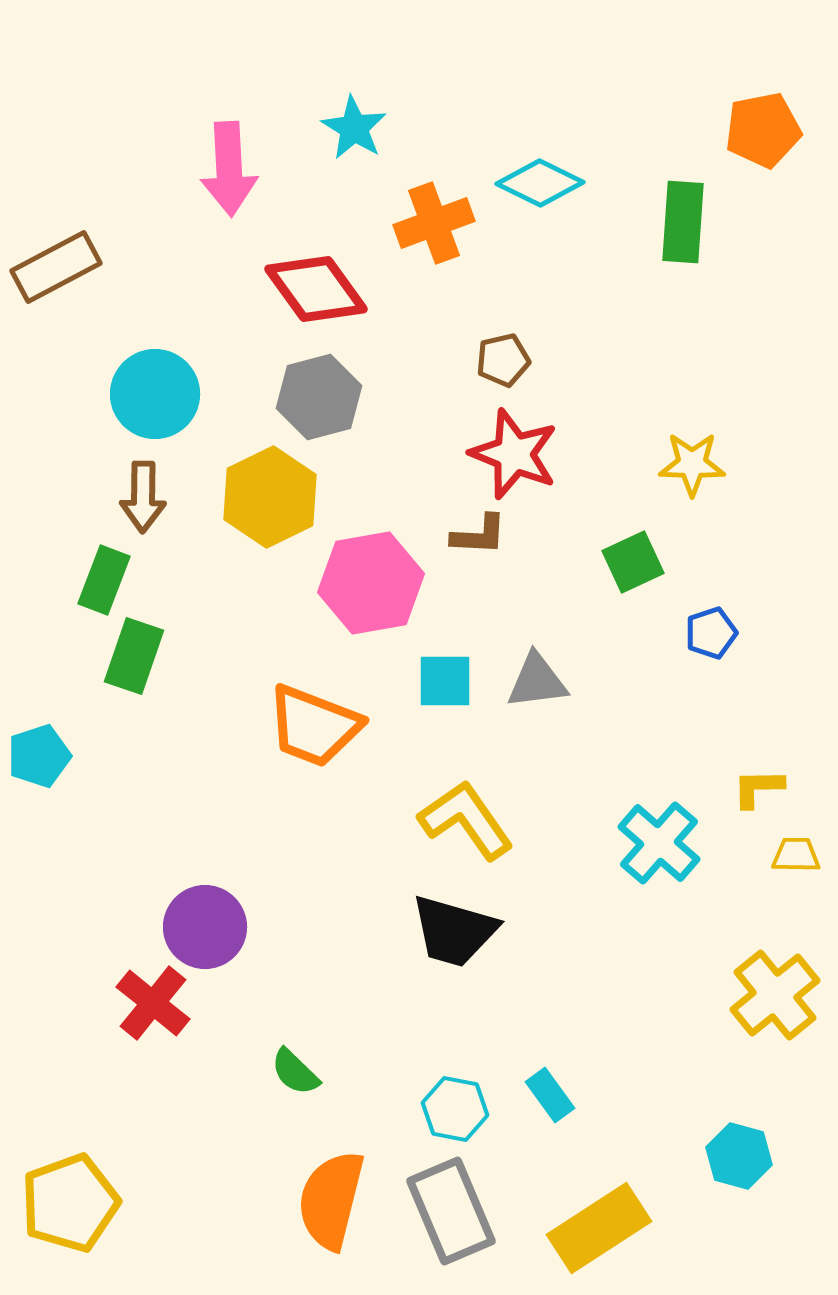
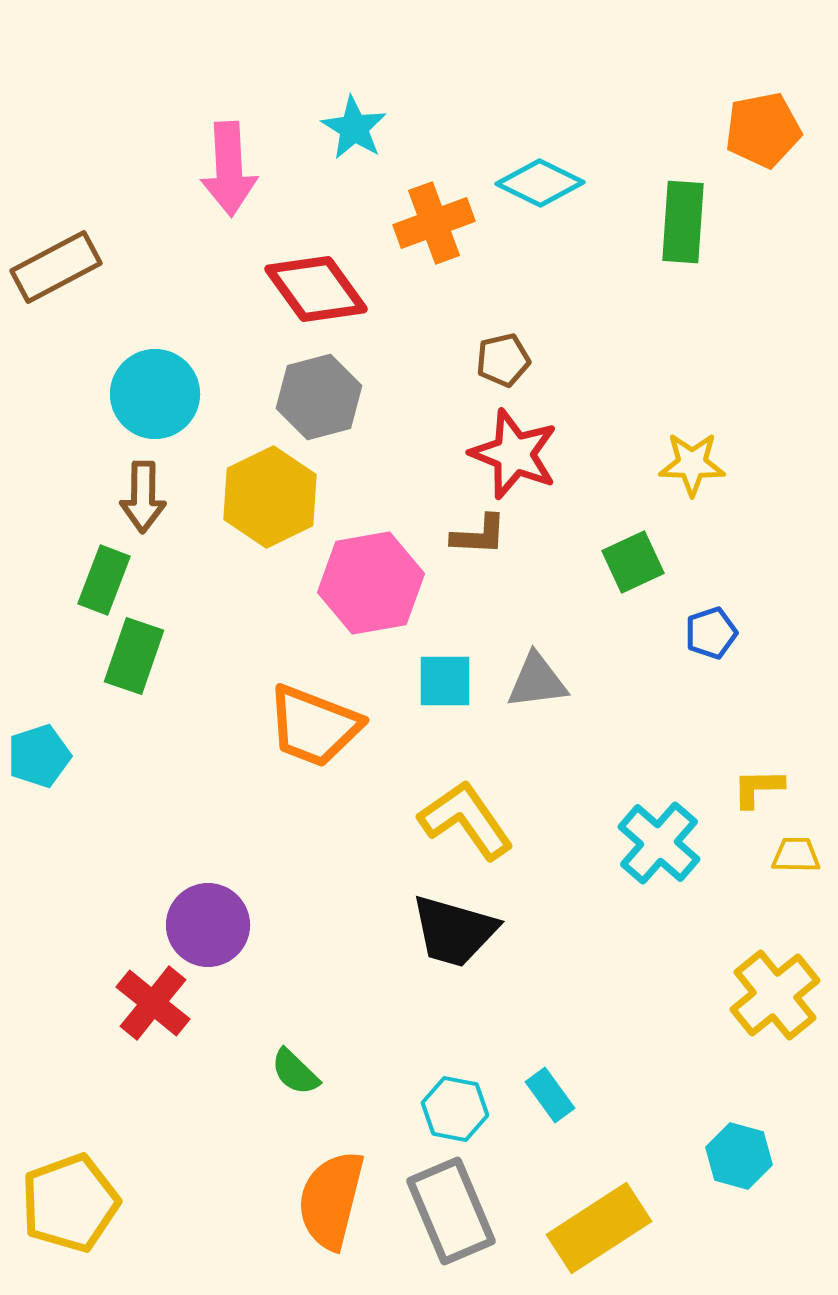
purple circle at (205, 927): moved 3 px right, 2 px up
